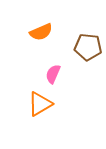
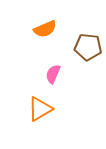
orange semicircle: moved 4 px right, 3 px up
orange triangle: moved 5 px down
